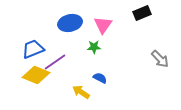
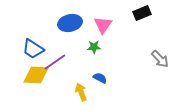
blue trapezoid: rotated 125 degrees counterclockwise
yellow diamond: rotated 20 degrees counterclockwise
yellow arrow: rotated 36 degrees clockwise
